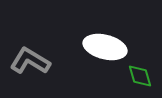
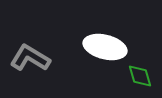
gray L-shape: moved 3 px up
